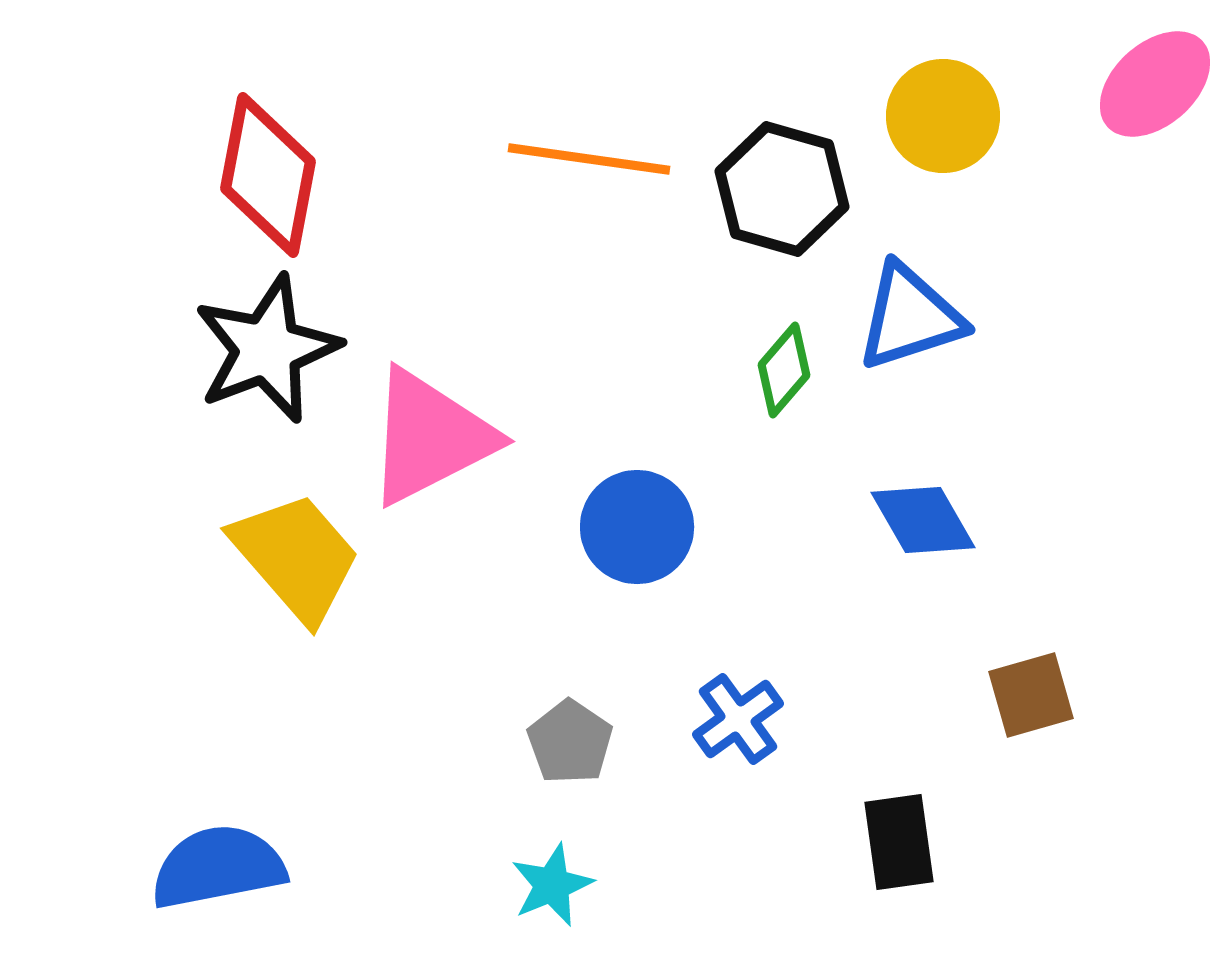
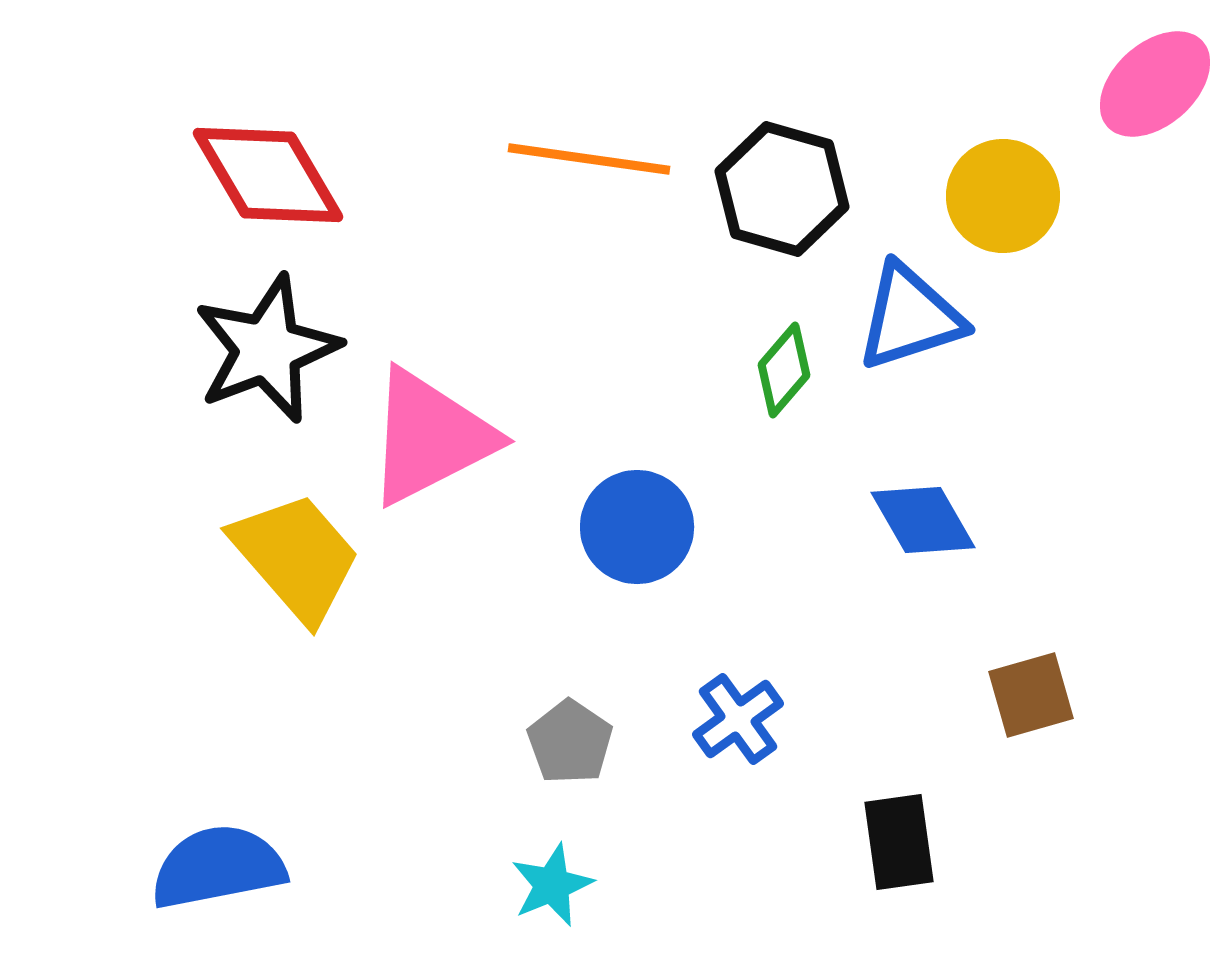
yellow circle: moved 60 px right, 80 px down
red diamond: rotated 41 degrees counterclockwise
